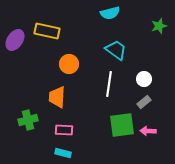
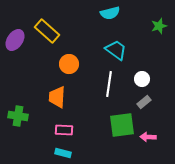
yellow rectangle: rotated 30 degrees clockwise
white circle: moved 2 px left
green cross: moved 10 px left, 4 px up; rotated 24 degrees clockwise
pink arrow: moved 6 px down
